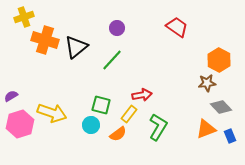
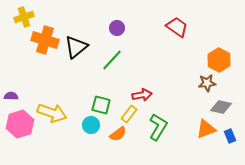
purple semicircle: rotated 32 degrees clockwise
gray diamond: rotated 35 degrees counterclockwise
